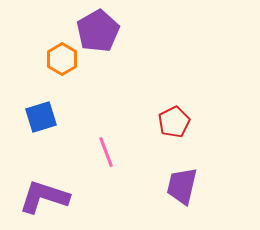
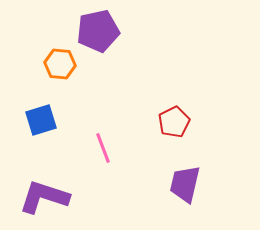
purple pentagon: rotated 18 degrees clockwise
orange hexagon: moved 2 px left, 5 px down; rotated 24 degrees counterclockwise
blue square: moved 3 px down
pink line: moved 3 px left, 4 px up
purple trapezoid: moved 3 px right, 2 px up
